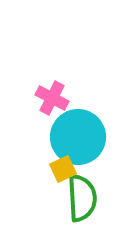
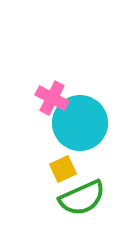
cyan circle: moved 2 px right, 14 px up
green semicircle: rotated 69 degrees clockwise
